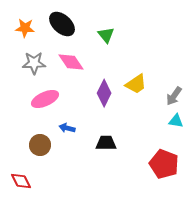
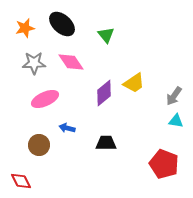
orange star: rotated 18 degrees counterclockwise
yellow trapezoid: moved 2 px left, 1 px up
purple diamond: rotated 24 degrees clockwise
brown circle: moved 1 px left
